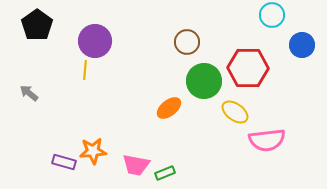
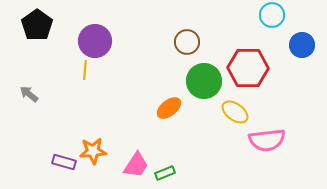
gray arrow: moved 1 px down
pink trapezoid: rotated 68 degrees counterclockwise
